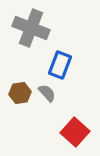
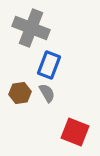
blue rectangle: moved 11 px left
gray semicircle: rotated 12 degrees clockwise
red square: rotated 20 degrees counterclockwise
